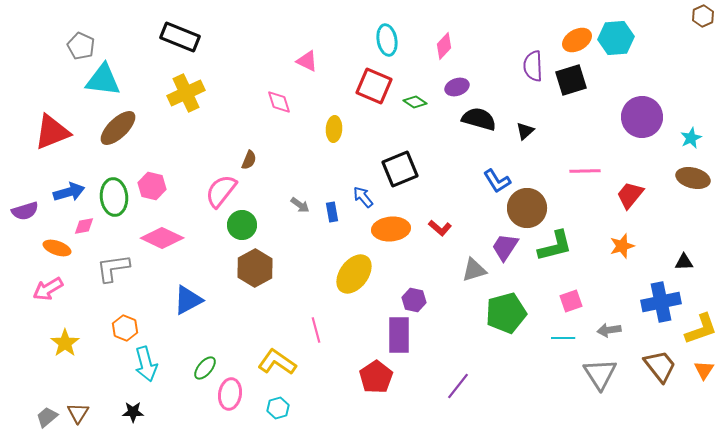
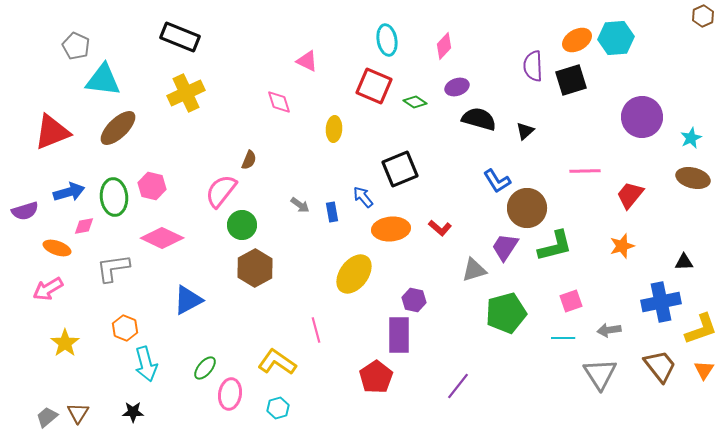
gray pentagon at (81, 46): moved 5 px left
